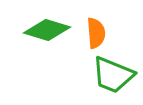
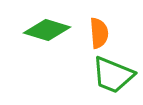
orange semicircle: moved 3 px right
